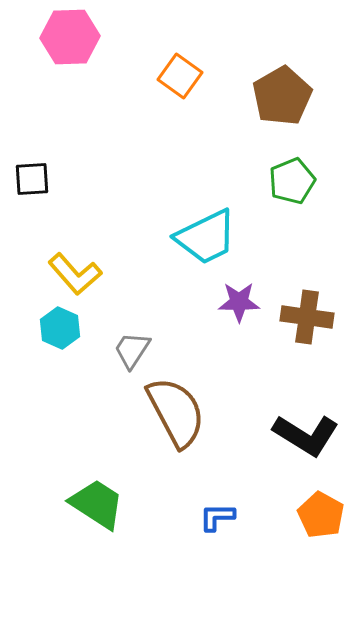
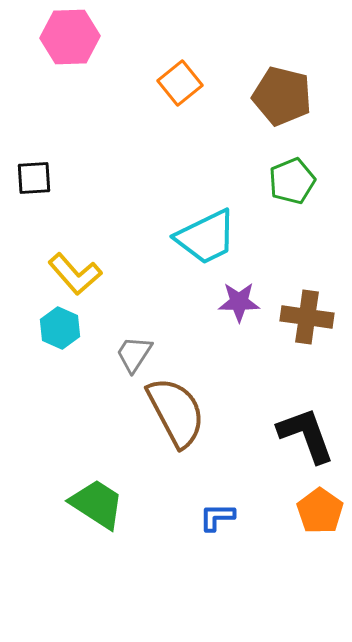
orange square: moved 7 px down; rotated 15 degrees clockwise
brown pentagon: rotated 28 degrees counterclockwise
black square: moved 2 px right, 1 px up
gray trapezoid: moved 2 px right, 4 px down
black L-shape: rotated 142 degrees counterclockwise
orange pentagon: moved 1 px left, 4 px up; rotated 6 degrees clockwise
